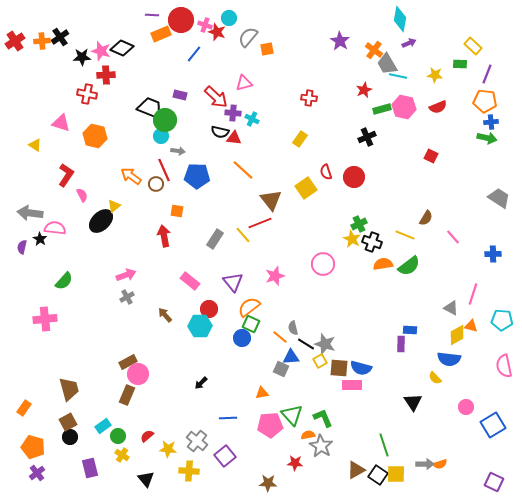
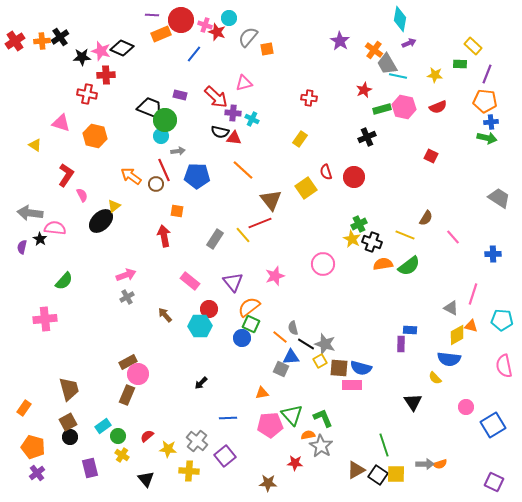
gray arrow at (178, 151): rotated 16 degrees counterclockwise
